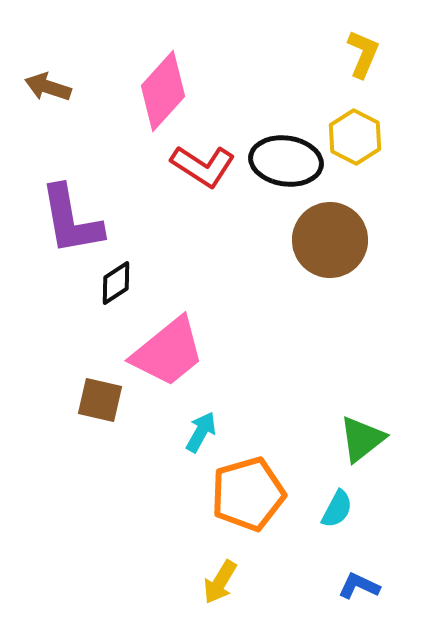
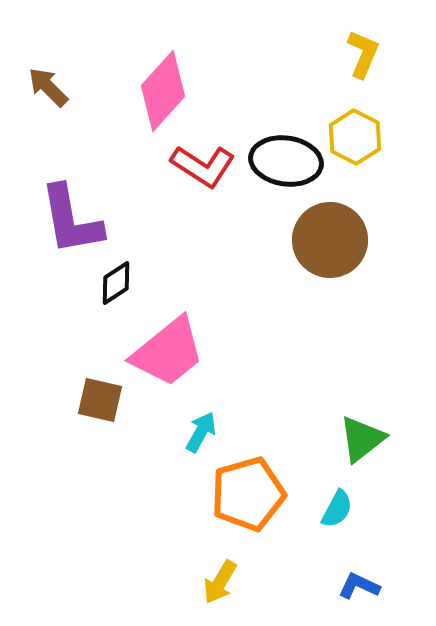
brown arrow: rotated 27 degrees clockwise
